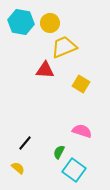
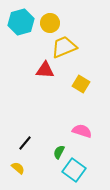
cyan hexagon: rotated 25 degrees counterclockwise
